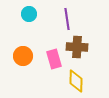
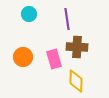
orange circle: moved 1 px down
